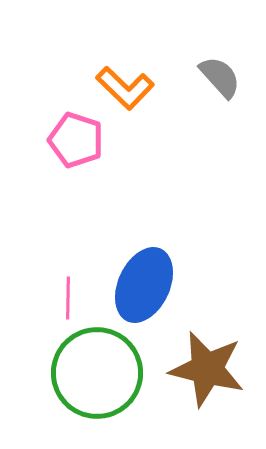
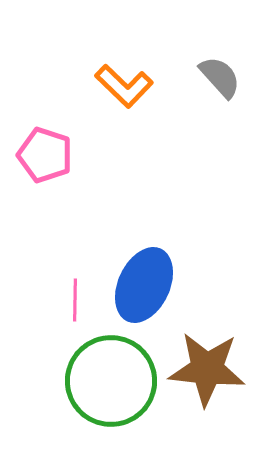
orange L-shape: moved 1 px left, 2 px up
pink pentagon: moved 31 px left, 15 px down
pink line: moved 7 px right, 2 px down
brown star: rotated 8 degrees counterclockwise
green circle: moved 14 px right, 8 px down
